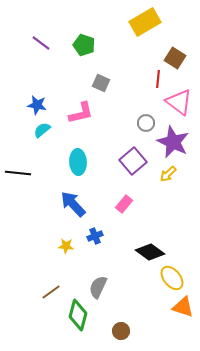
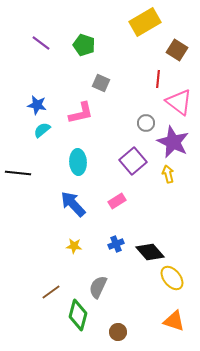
brown square: moved 2 px right, 8 px up
yellow arrow: rotated 120 degrees clockwise
pink rectangle: moved 7 px left, 3 px up; rotated 18 degrees clockwise
blue cross: moved 21 px right, 8 px down
yellow star: moved 8 px right
black diamond: rotated 12 degrees clockwise
orange triangle: moved 9 px left, 14 px down
brown circle: moved 3 px left, 1 px down
